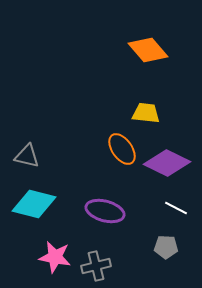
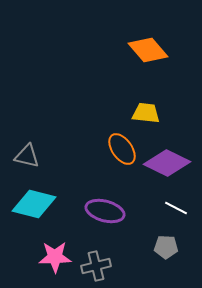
pink star: rotated 12 degrees counterclockwise
